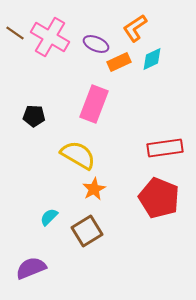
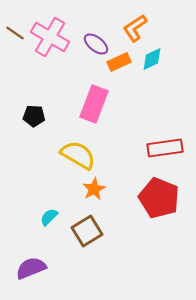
purple ellipse: rotated 15 degrees clockwise
